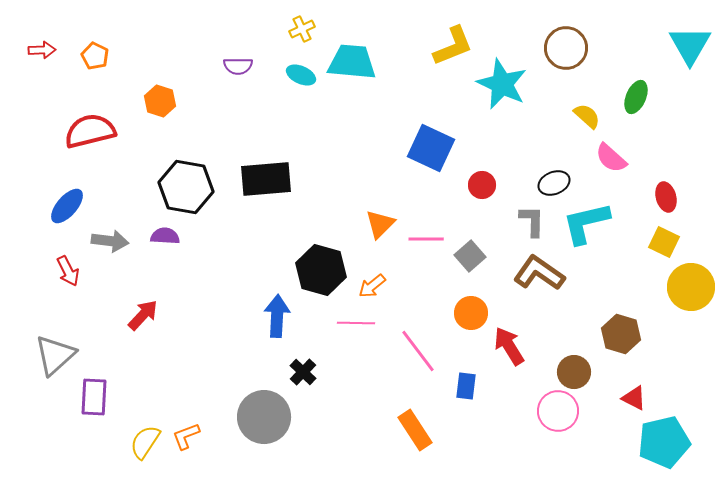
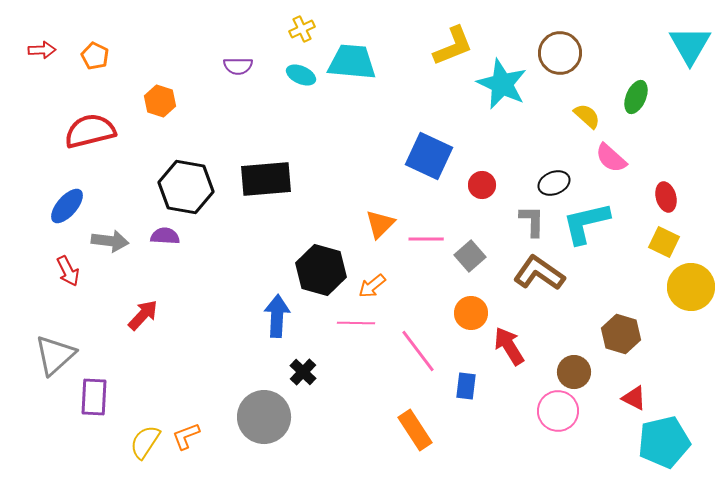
brown circle at (566, 48): moved 6 px left, 5 px down
blue square at (431, 148): moved 2 px left, 8 px down
